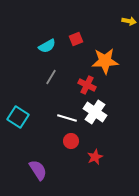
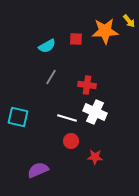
yellow arrow: rotated 40 degrees clockwise
red square: rotated 24 degrees clockwise
orange star: moved 30 px up
red cross: rotated 18 degrees counterclockwise
white cross: rotated 10 degrees counterclockwise
cyan square: rotated 20 degrees counterclockwise
red star: rotated 28 degrees clockwise
purple semicircle: rotated 80 degrees counterclockwise
